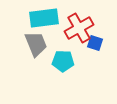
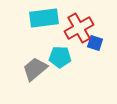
gray trapezoid: moved 1 px left, 25 px down; rotated 108 degrees counterclockwise
cyan pentagon: moved 3 px left, 4 px up
